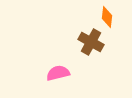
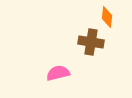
brown cross: rotated 20 degrees counterclockwise
